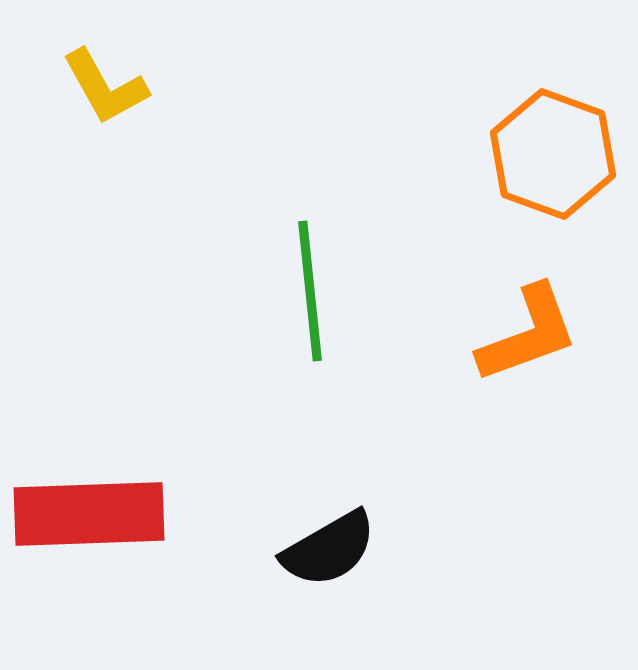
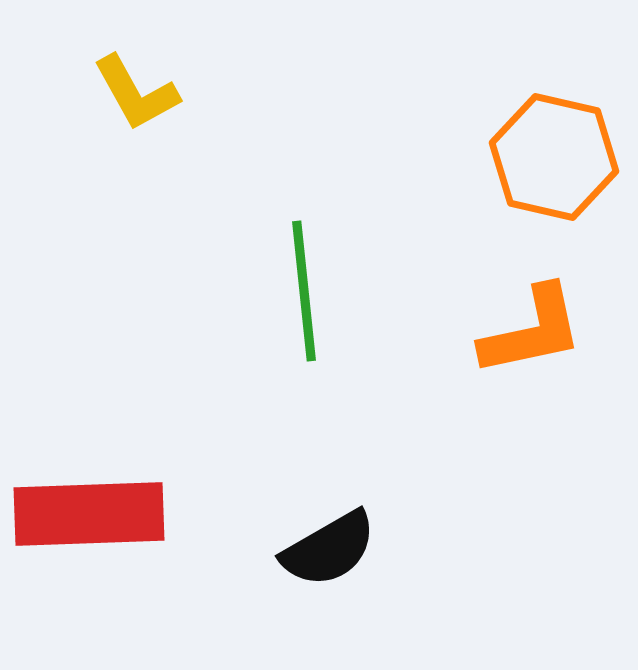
yellow L-shape: moved 31 px right, 6 px down
orange hexagon: moved 1 px right, 3 px down; rotated 7 degrees counterclockwise
green line: moved 6 px left
orange L-shape: moved 4 px right, 3 px up; rotated 8 degrees clockwise
